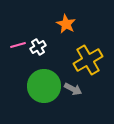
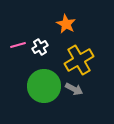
white cross: moved 2 px right
yellow cross: moved 9 px left
gray arrow: moved 1 px right
